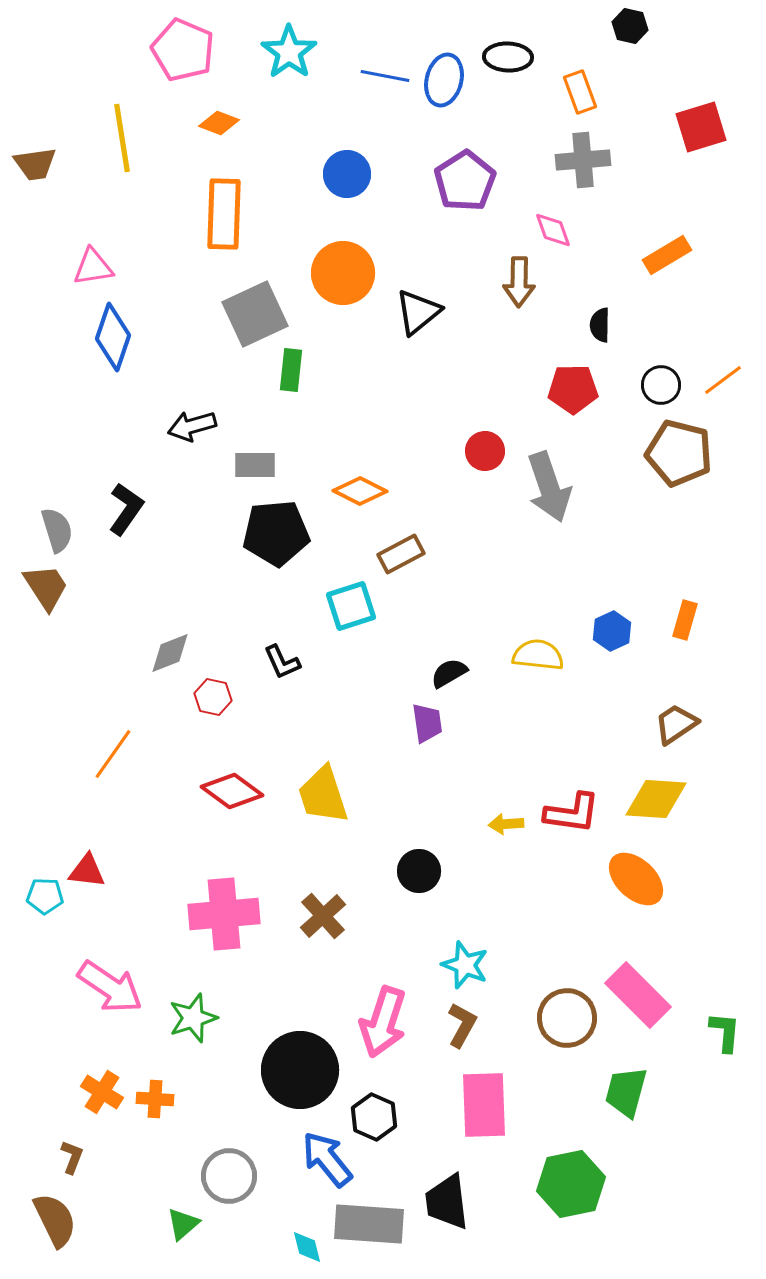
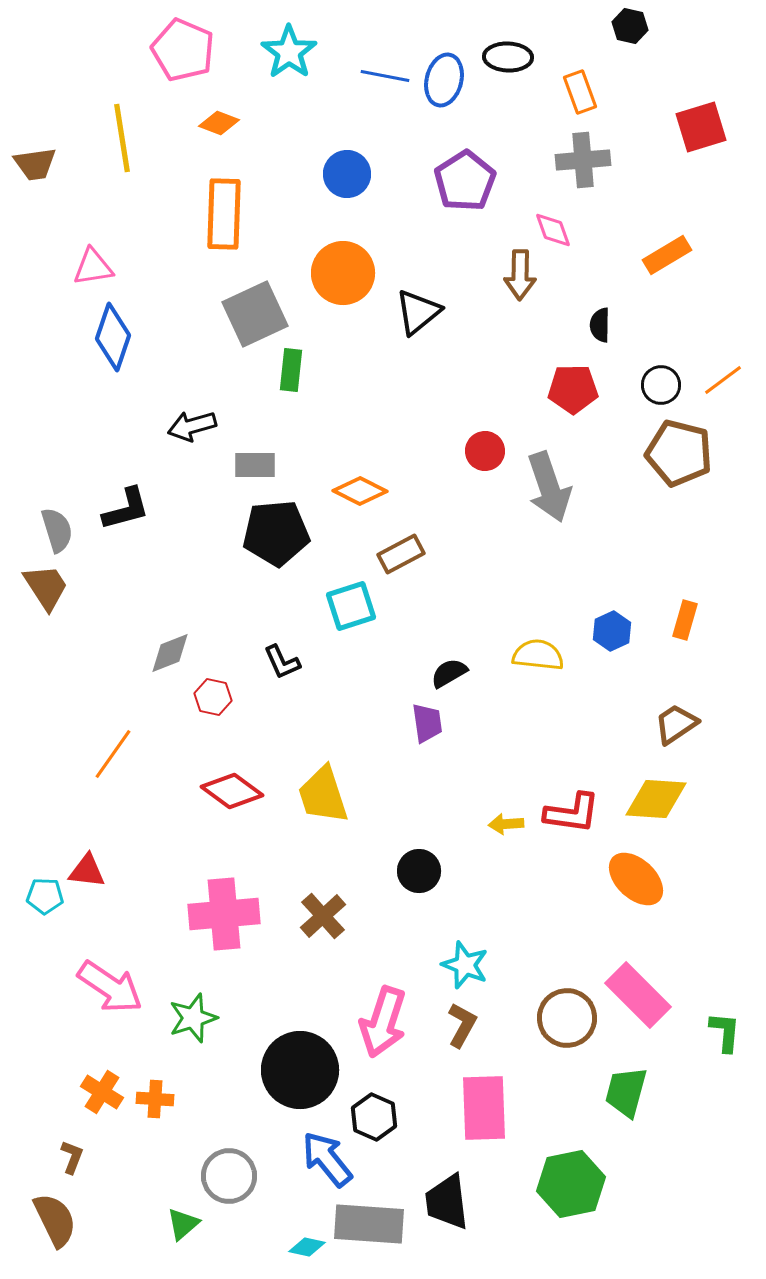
brown arrow at (519, 282): moved 1 px right, 7 px up
black L-shape at (126, 509): rotated 40 degrees clockwise
pink rectangle at (484, 1105): moved 3 px down
cyan diamond at (307, 1247): rotated 63 degrees counterclockwise
